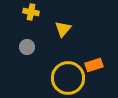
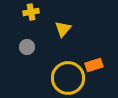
yellow cross: rotated 21 degrees counterclockwise
